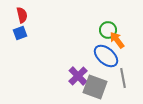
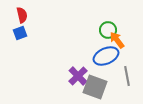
blue ellipse: rotated 65 degrees counterclockwise
gray line: moved 4 px right, 2 px up
